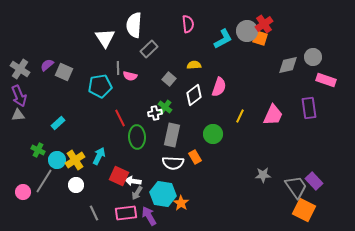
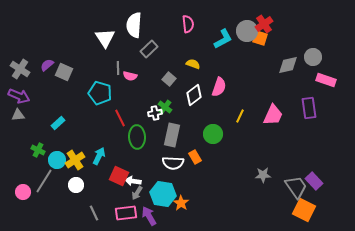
yellow semicircle at (194, 65): moved 1 px left, 1 px up; rotated 24 degrees clockwise
cyan pentagon at (100, 86): moved 7 px down; rotated 25 degrees clockwise
purple arrow at (19, 96): rotated 45 degrees counterclockwise
